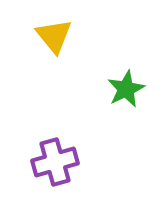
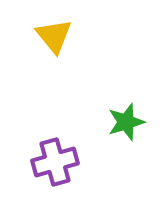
green star: moved 33 px down; rotated 9 degrees clockwise
